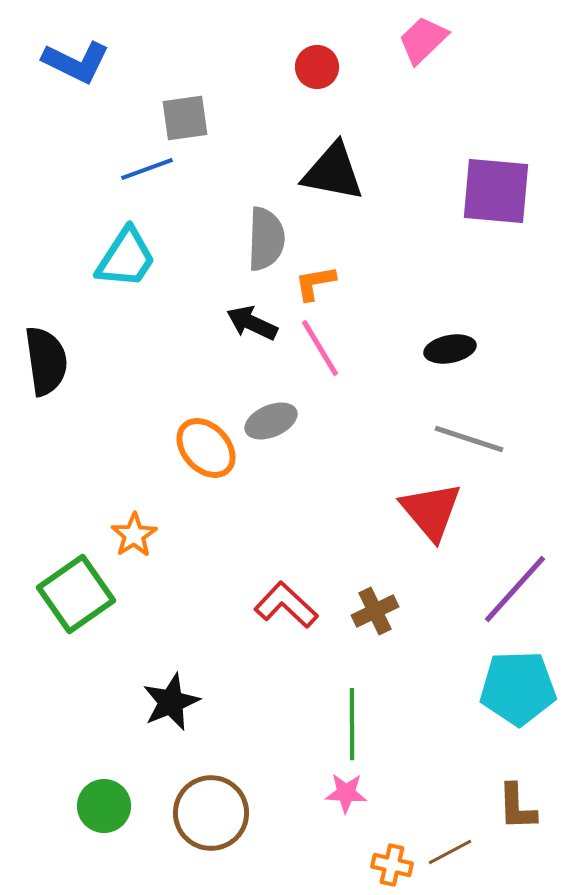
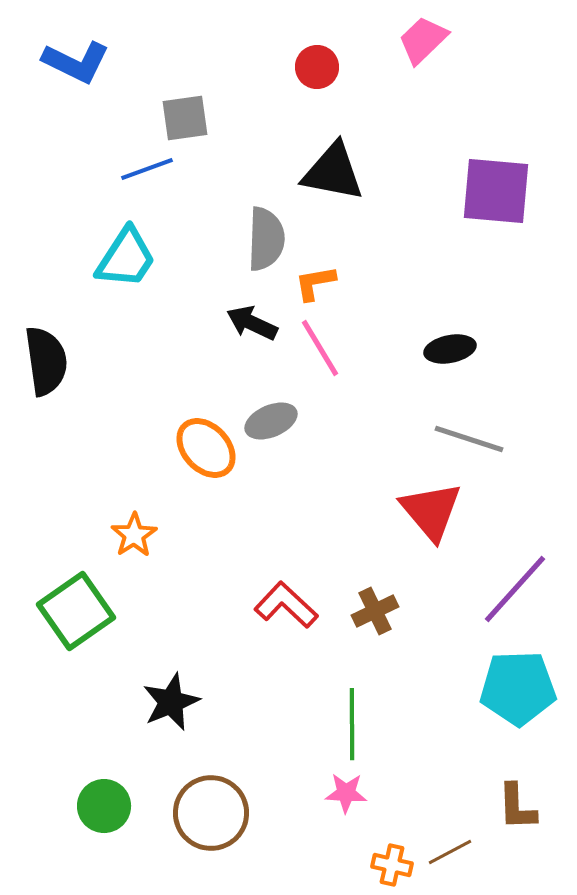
green square: moved 17 px down
